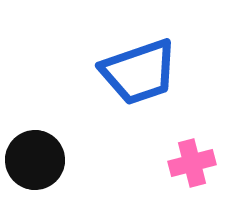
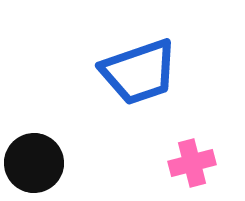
black circle: moved 1 px left, 3 px down
